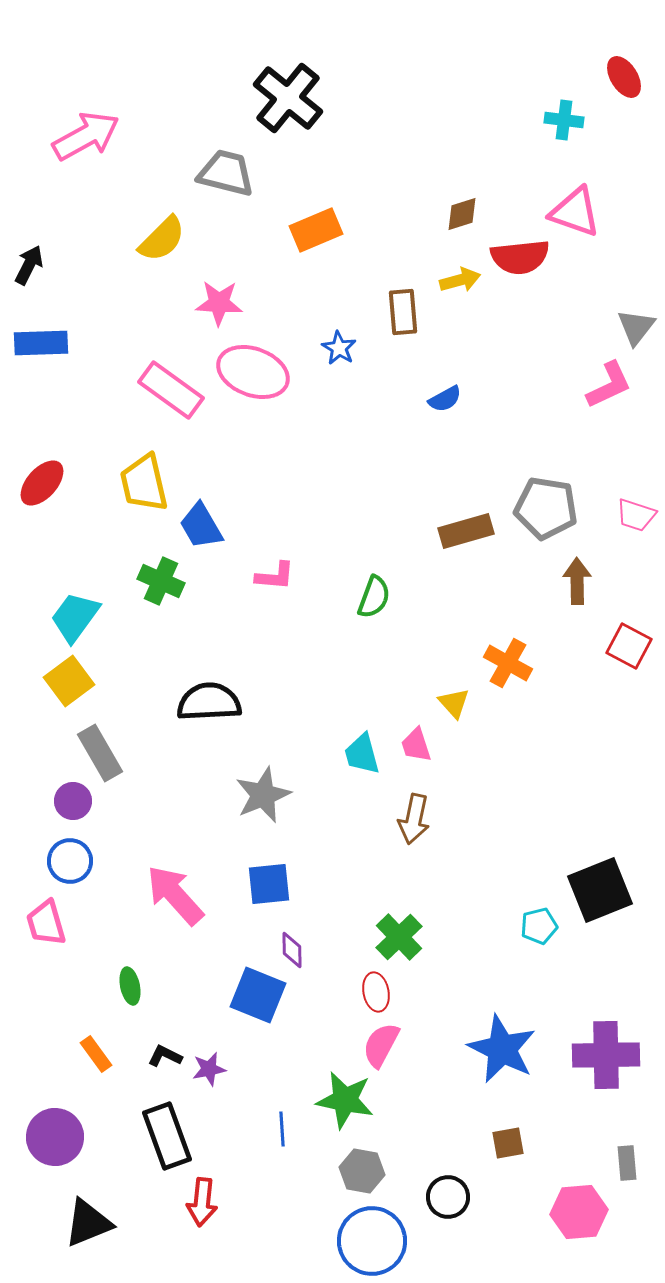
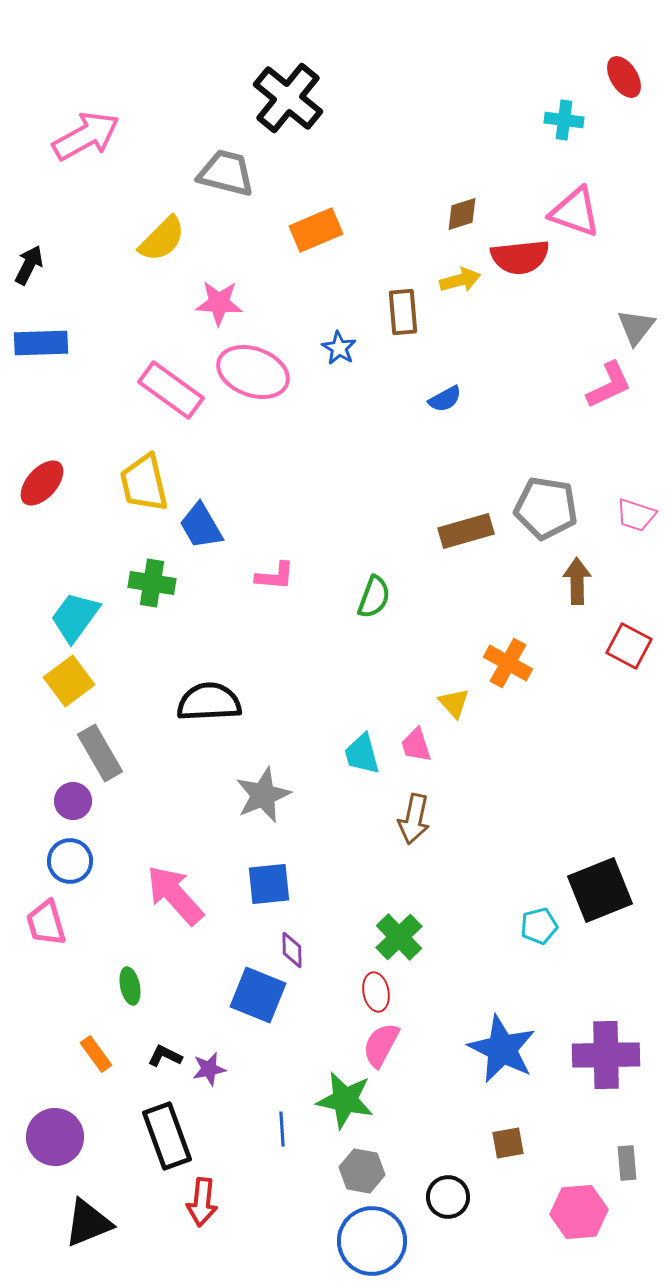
green cross at (161, 581): moved 9 px left, 2 px down; rotated 15 degrees counterclockwise
